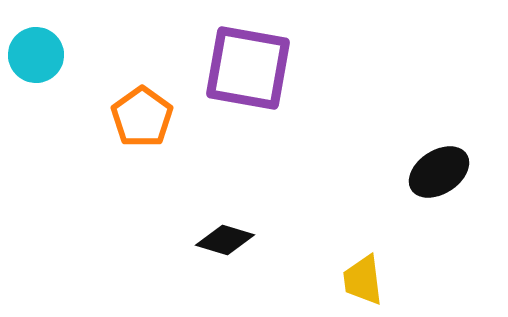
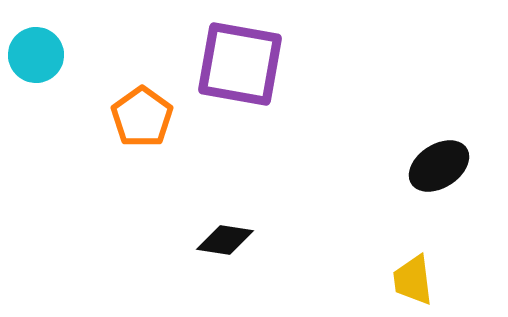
purple square: moved 8 px left, 4 px up
black ellipse: moved 6 px up
black diamond: rotated 8 degrees counterclockwise
yellow trapezoid: moved 50 px right
